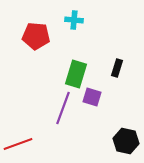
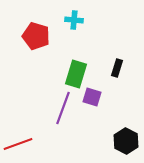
red pentagon: rotated 12 degrees clockwise
black hexagon: rotated 15 degrees clockwise
